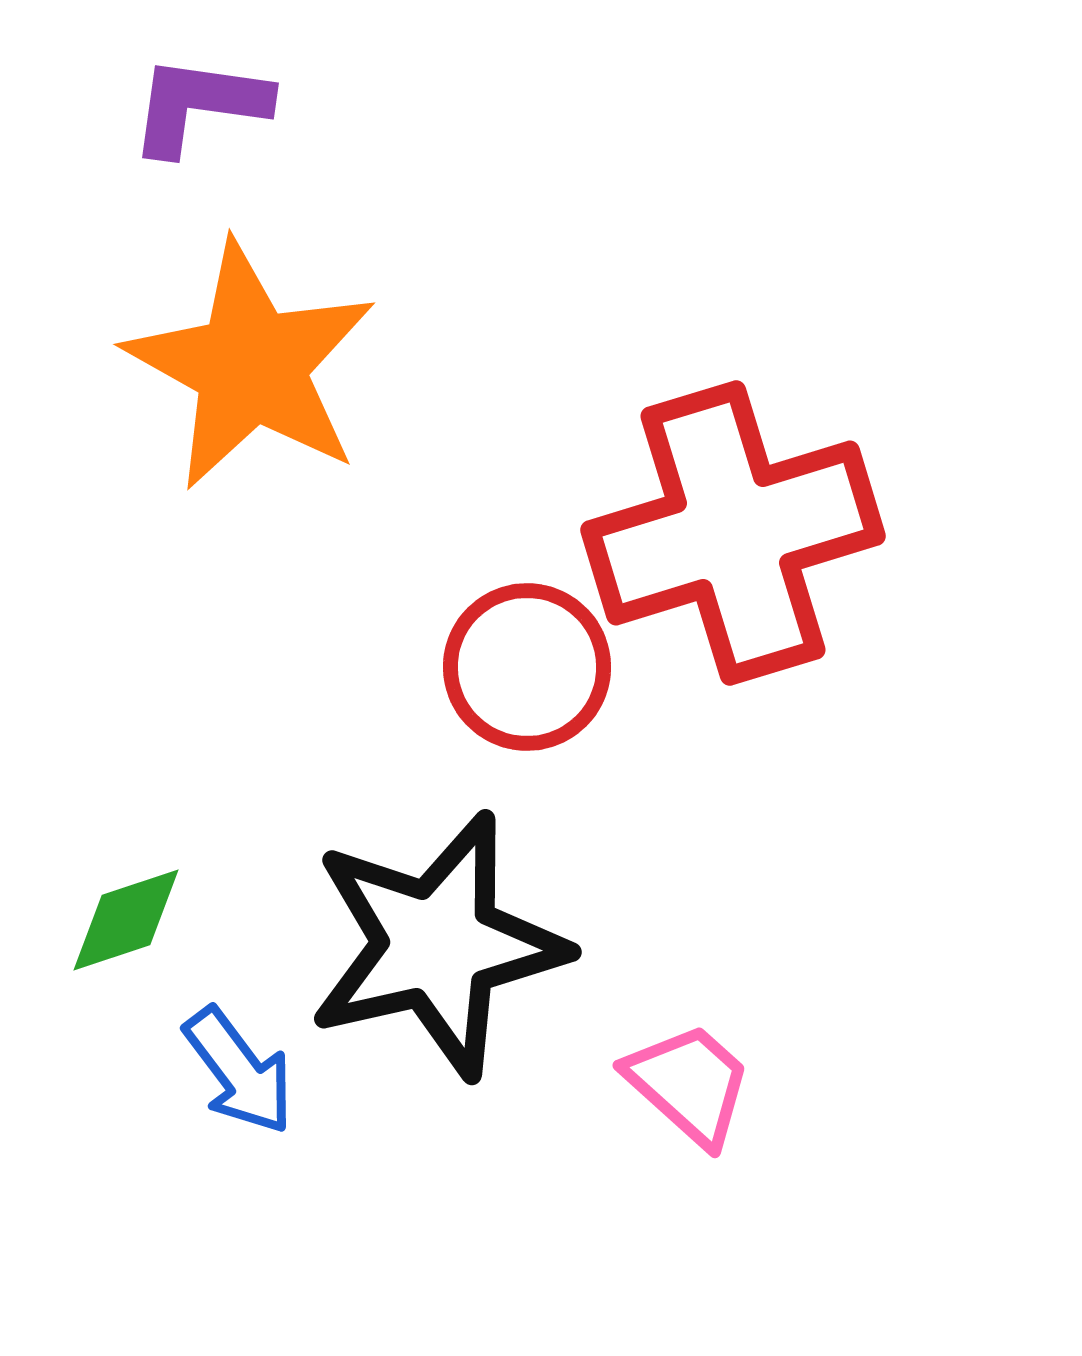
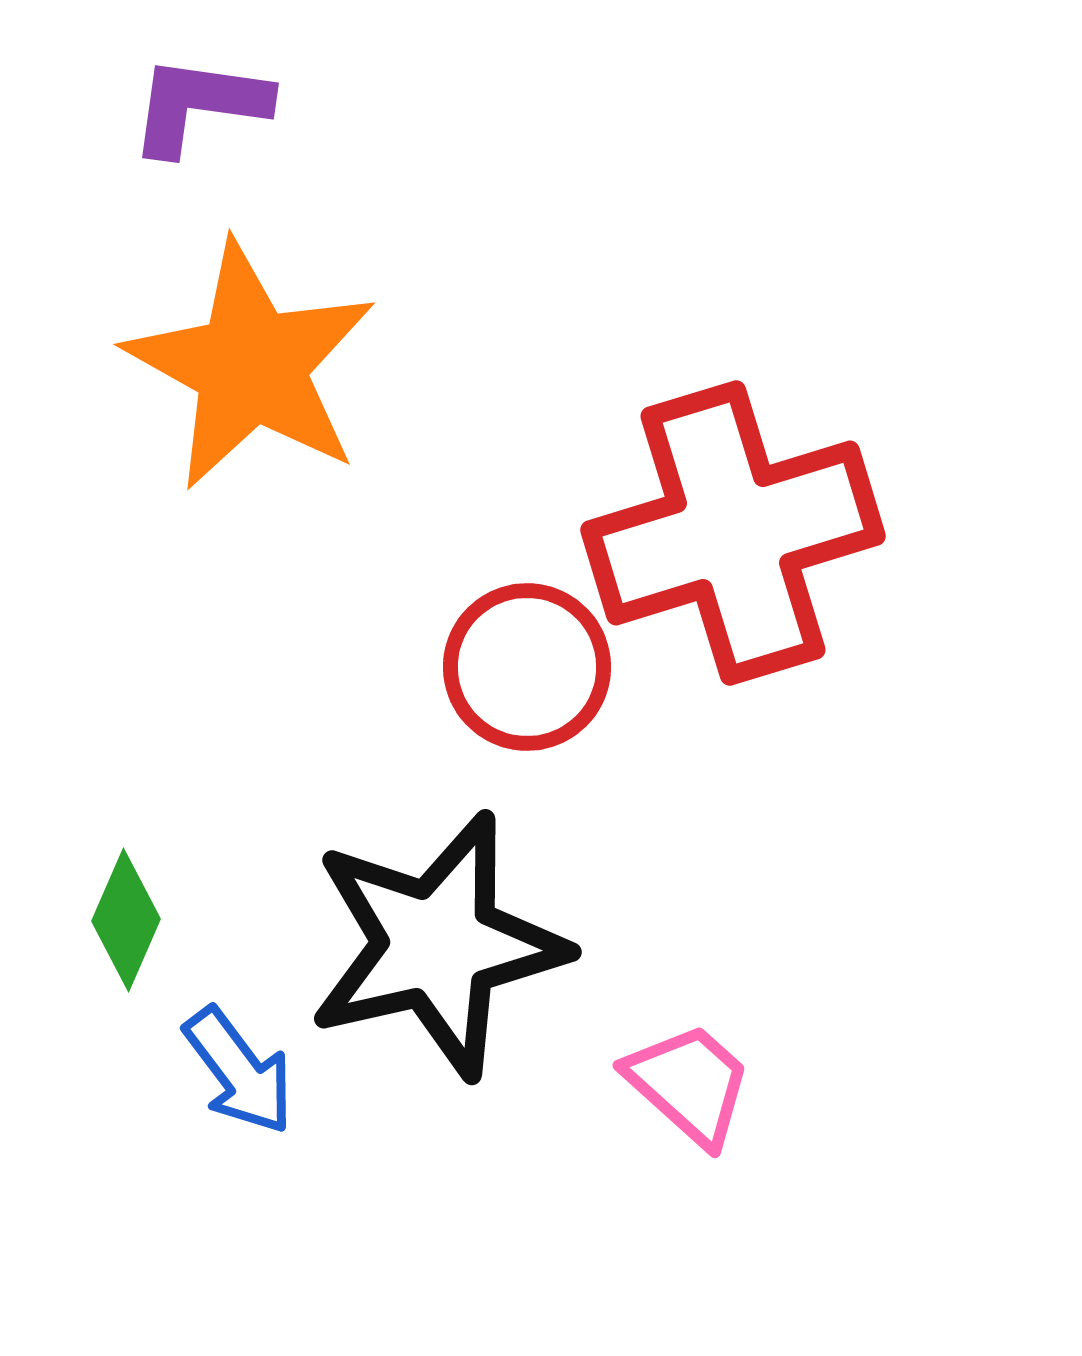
green diamond: rotated 48 degrees counterclockwise
